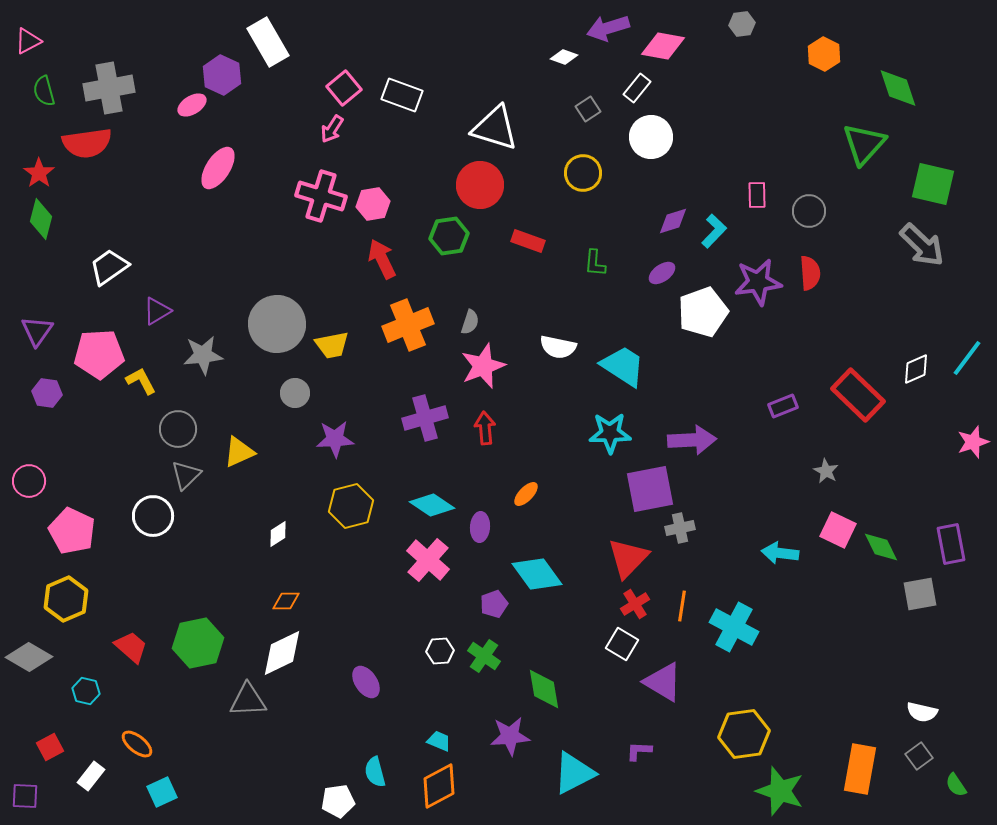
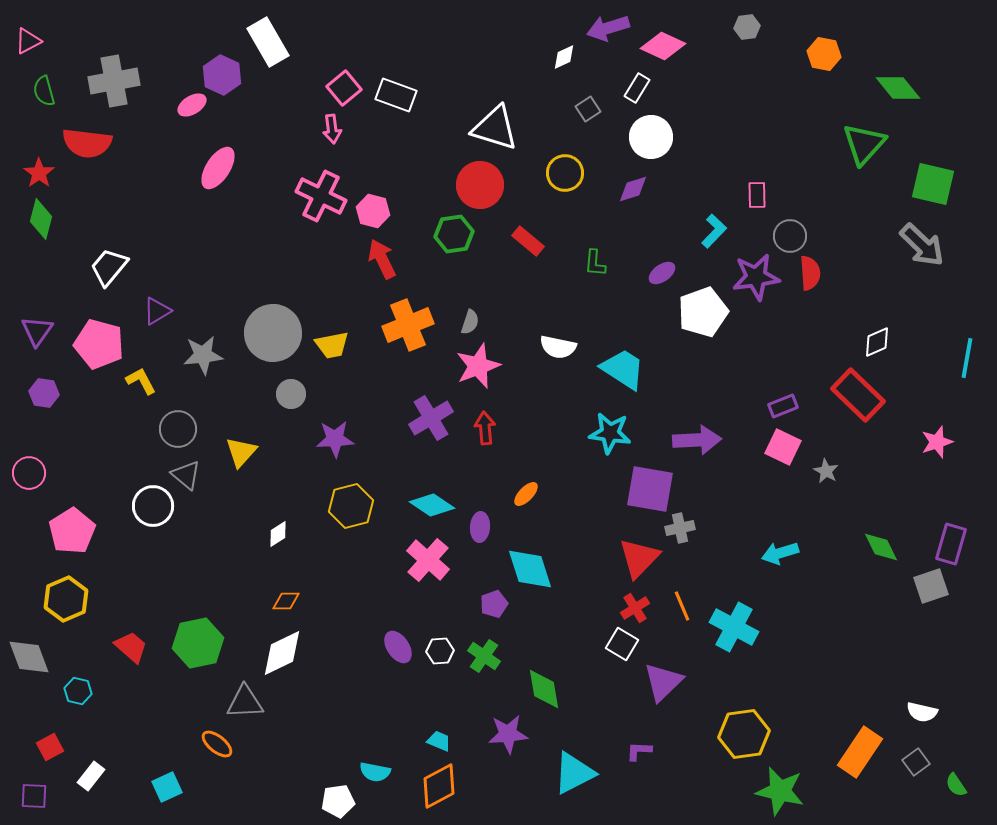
gray hexagon at (742, 24): moved 5 px right, 3 px down
pink diamond at (663, 46): rotated 15 degrees clockwise
orange hexagon at (824, 54): rotated 16 degrees counterclockwise
white diamond at (564, 57): rotated 44 degrees counterclockwise
gray cross at (109, 88): moved 5 px right, 7 px up
white rectangle at (637, 88): rotated 8 degrees counterclockwise
green diamond at (898, 88): rotated 21 degrees counterclockwise
white rectangle at (402, 95): moved 6 px left
pink arrow at (332, 129): rotated 40 degrees counterclockwise
red semicircle at (87, 143): rotated 15 degrees clockwise
yellow circle at (583, 173): moved 18 px left
pink cross at (321, 196): rotated 9 degrees clockwise
pink hexagon at (373, 204): moved 7 px down; rotated 24 degrees clockwise
gray circle at (809, 211): moved 19 px left, 25 px down
purple diamond at (673, 221): moved 40 px left, 32 px up
green hexagon at (449, 236): moved 5 px right, 2 px up
red rectangle at (528, 241): rotated 20 degrees clockwise
white trapezoid at (109, 267): rotated 15 degrees counterclockwise
purple star at (758, 282): moved 2 px left, 5 px up
gray circle at (277, 324): moved 4 px left, 9 px down
pink pentagon at (99, 354): moved 10 px up; rotated 18 degrees clockwise
cyan line at (967, 358): rotated 27 degrees counterclockwise
pink star at (483, 366): moved 5 px left
cyan trapezoid at (623, 366): moved 3 px down
white diamond at (916, 369): moved 39 px left, 27 px up
purple hexagon at (47, 393): moved 3 px left
gray circle at (295, 393): moved 4 px left, 1 px down
purple cross at (425, 418): moved 6 px right; rotated 15 degrees counterclockwise
cyan star at (610, 433): rotated 9 degrees clockwise
purple arrow at (692, 440): moved 5 px right
pink star at (973, 442): moved 36 px left
yellow triangle at (239, 452): moved 2 px right; rotated 24 degrees counterclockwise
gray triangle at (186, 475): rotated 36 degrees counterclockwise
pink circle at (29, 481): moved 8 px up
purple square at (650, 489): rotated 21 degrees clockwise
white circle at (153, 516): moved 10 px up
pink square at (838, 530): moved 55 px left, 83 px up
pink pentagon at (72, 531): rotated 15 degrees clockwise
purple rectangle at (951, 544): rotated 27 degrees clockwise
cyan arrow at (780, 553): rotated 24 degrees counterclockwise
red triangle at (628, 558): moved 11 px right
cyan diamond at (537, 574): moved 7 px left, 5 px up; rotated 18 degrees clockwise
gray square at (920, 594): moved 11 px right, 8 px up; rotated 9 degrees counterclockwise
red cross at (635, 604): moved 4 px down
orange line at (682, 606): rotated 32 degrees counterclockwise
gray diamond at (29, 657): rotated 39 degrees clockwise
purple ellipse at (366, 682): moved 32 px right, 35 px up
purple triangle at (663, 682): rotated 45 degrees clockwise
cyan hexagon at (86, 691): moved 8 px left
gray triangle at (248, 700): moved 3 px left, 2 px down
purple star at (510, 736): moved 2 px left, 2 px up
orange ellipse at (137, 744): moved 80 px right
gray square at (919, 756): moved 3 px left, 6 px down
orange rectangle at (860, 769): moved 17 px up; rotated 24 degrees clockwise
cyan semicircle at (375, 772): rotated 64 degrees counterclockwise
green star at (780, 791): rotated 6 degrees counterclockwise
cyan square at (162, 792): moved 5 px right, 5 px up
purple square at (25, 796): moved 9 px right
